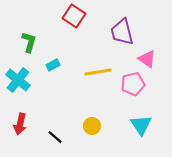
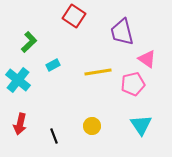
green L-shape: rotated 30 degrees clockwise
black line: moved 1 px left, 1 px up; rotated 28 degrees clockwise
